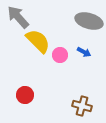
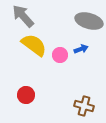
gray arrow: moved 5 px right, 1 px up
yellow semicircle: moved 4 px left, 4 px down; rotated 8 degrees counterclockwise
blue arrow: moved 3 px left, 3 px up; rotated 48 degrees counterclockwise
red circle: moved 1 px right
brown cross: moved 2 px right
